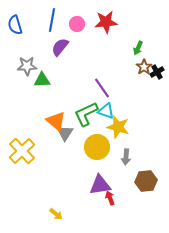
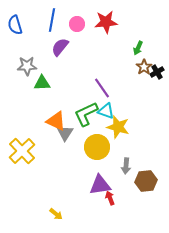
green triangle: moved 3 px down
orange triangle: rotated 15 degrees counterclockwise
gray arrow: moved 9 px down
